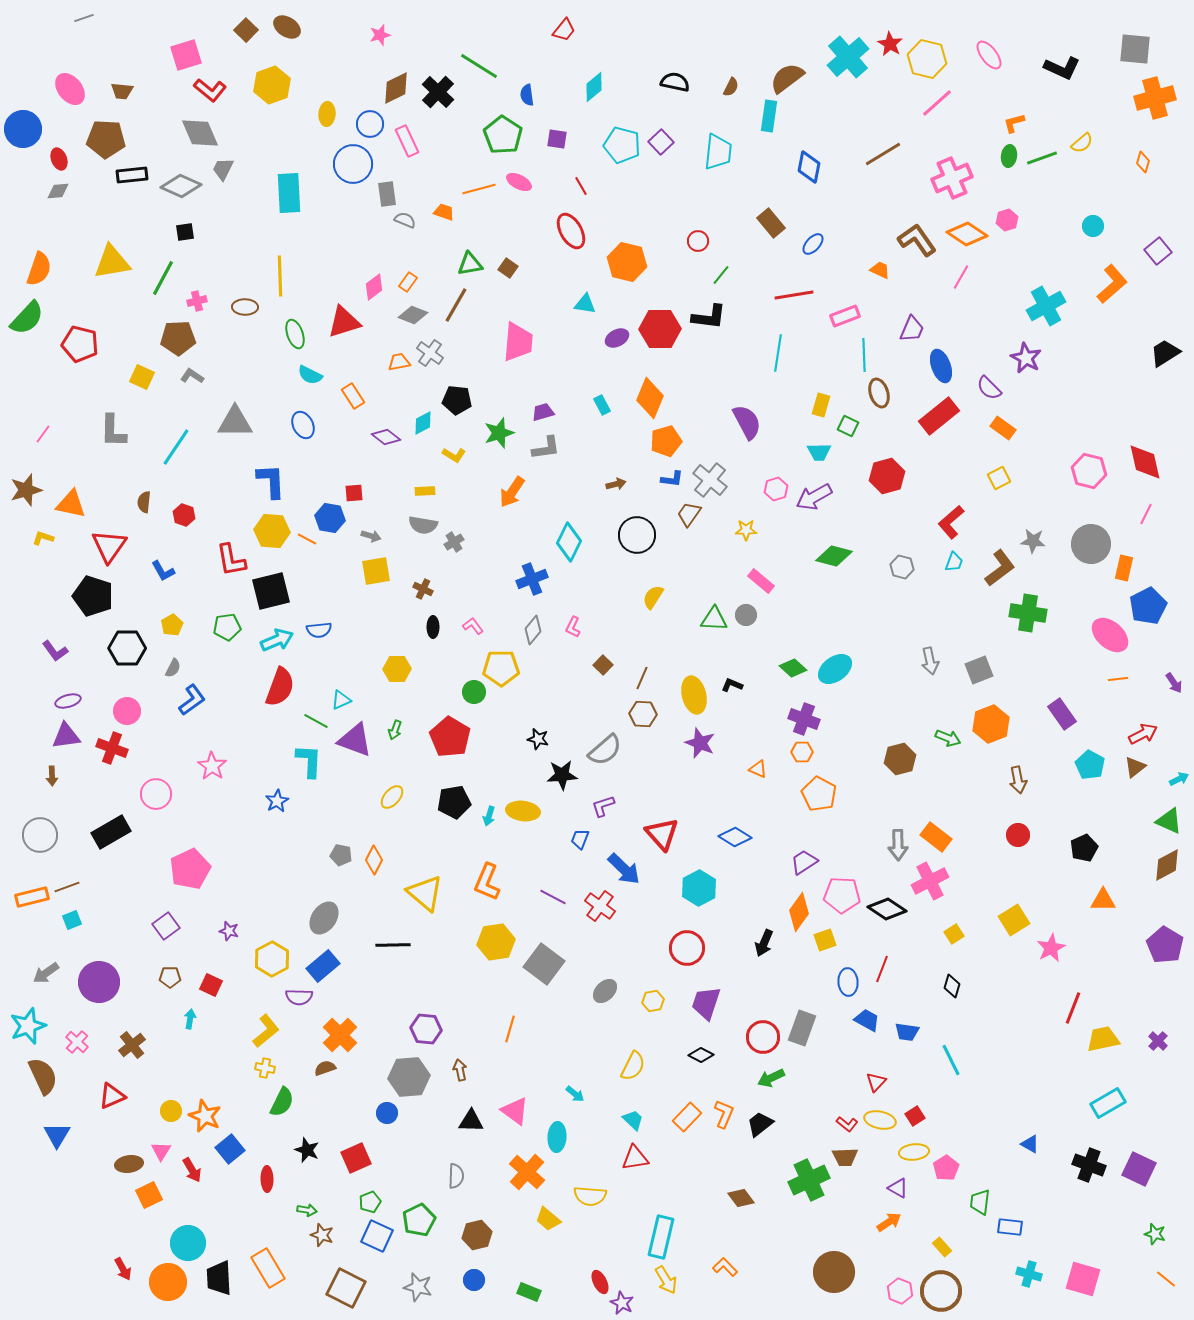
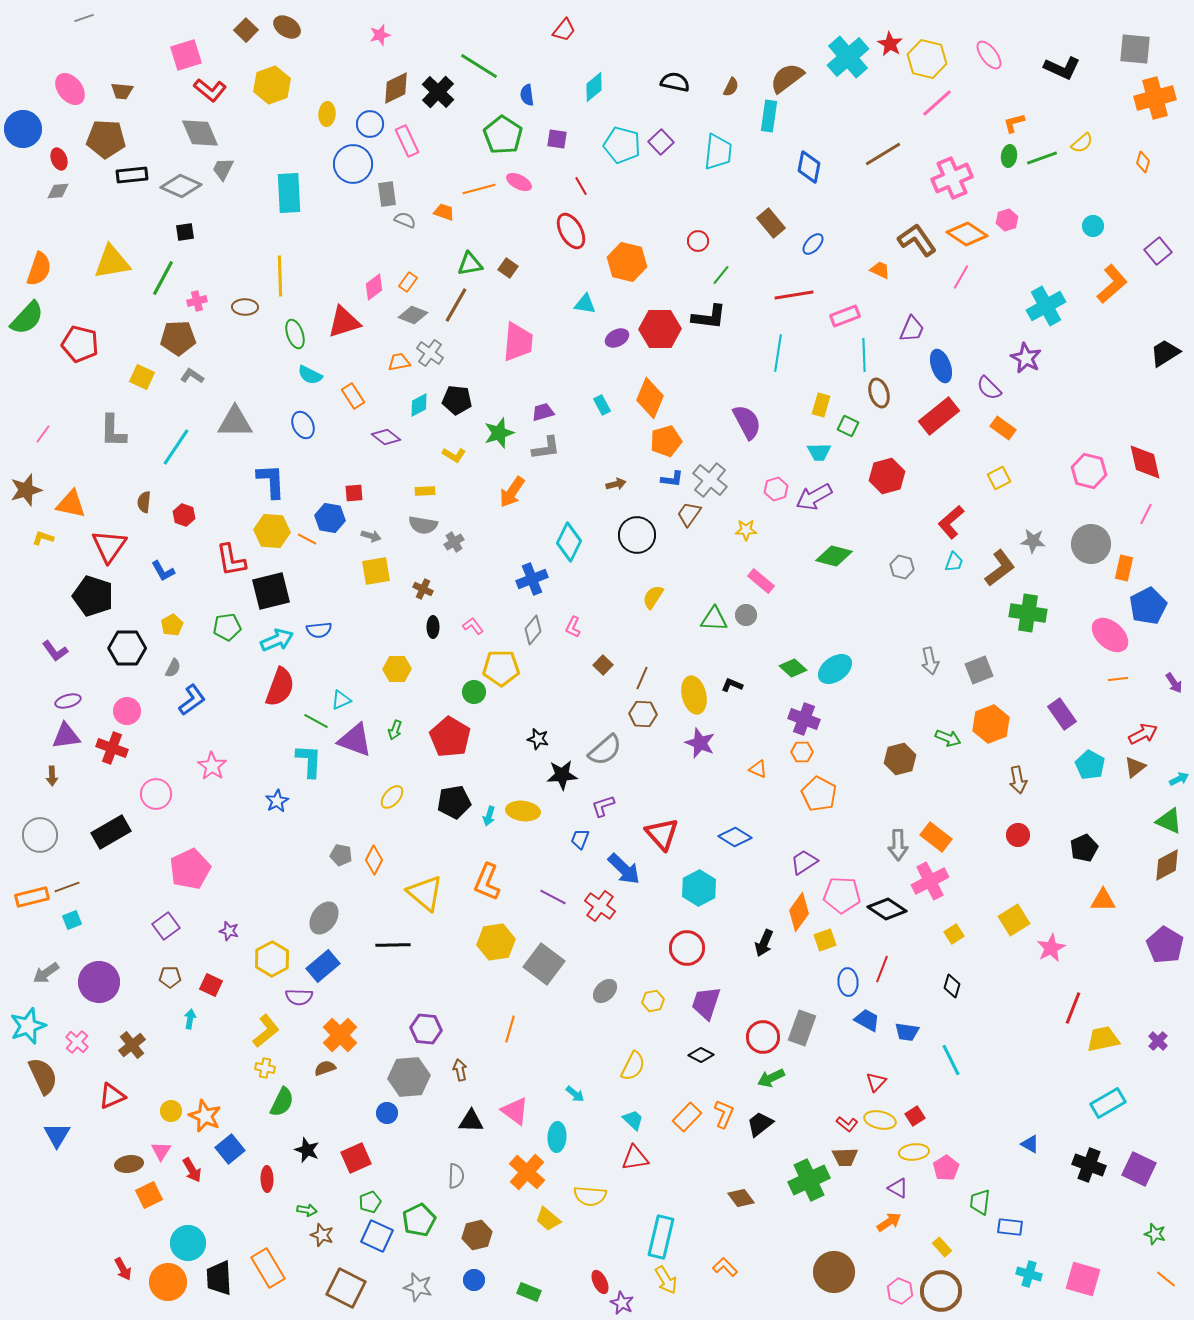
cyan diamond at (423, 423): moved 4 px left, 18 px up
